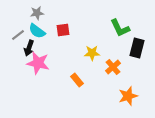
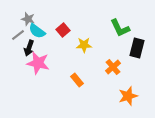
gray star: moved 9 px left, 6 px down; rotated 24 degrees clockwise
red square: rotated 32 degrees counterclockwise
yellow star: moved 8 px left, 8 px up
